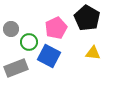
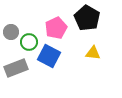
gray circle: moved 3 px down
